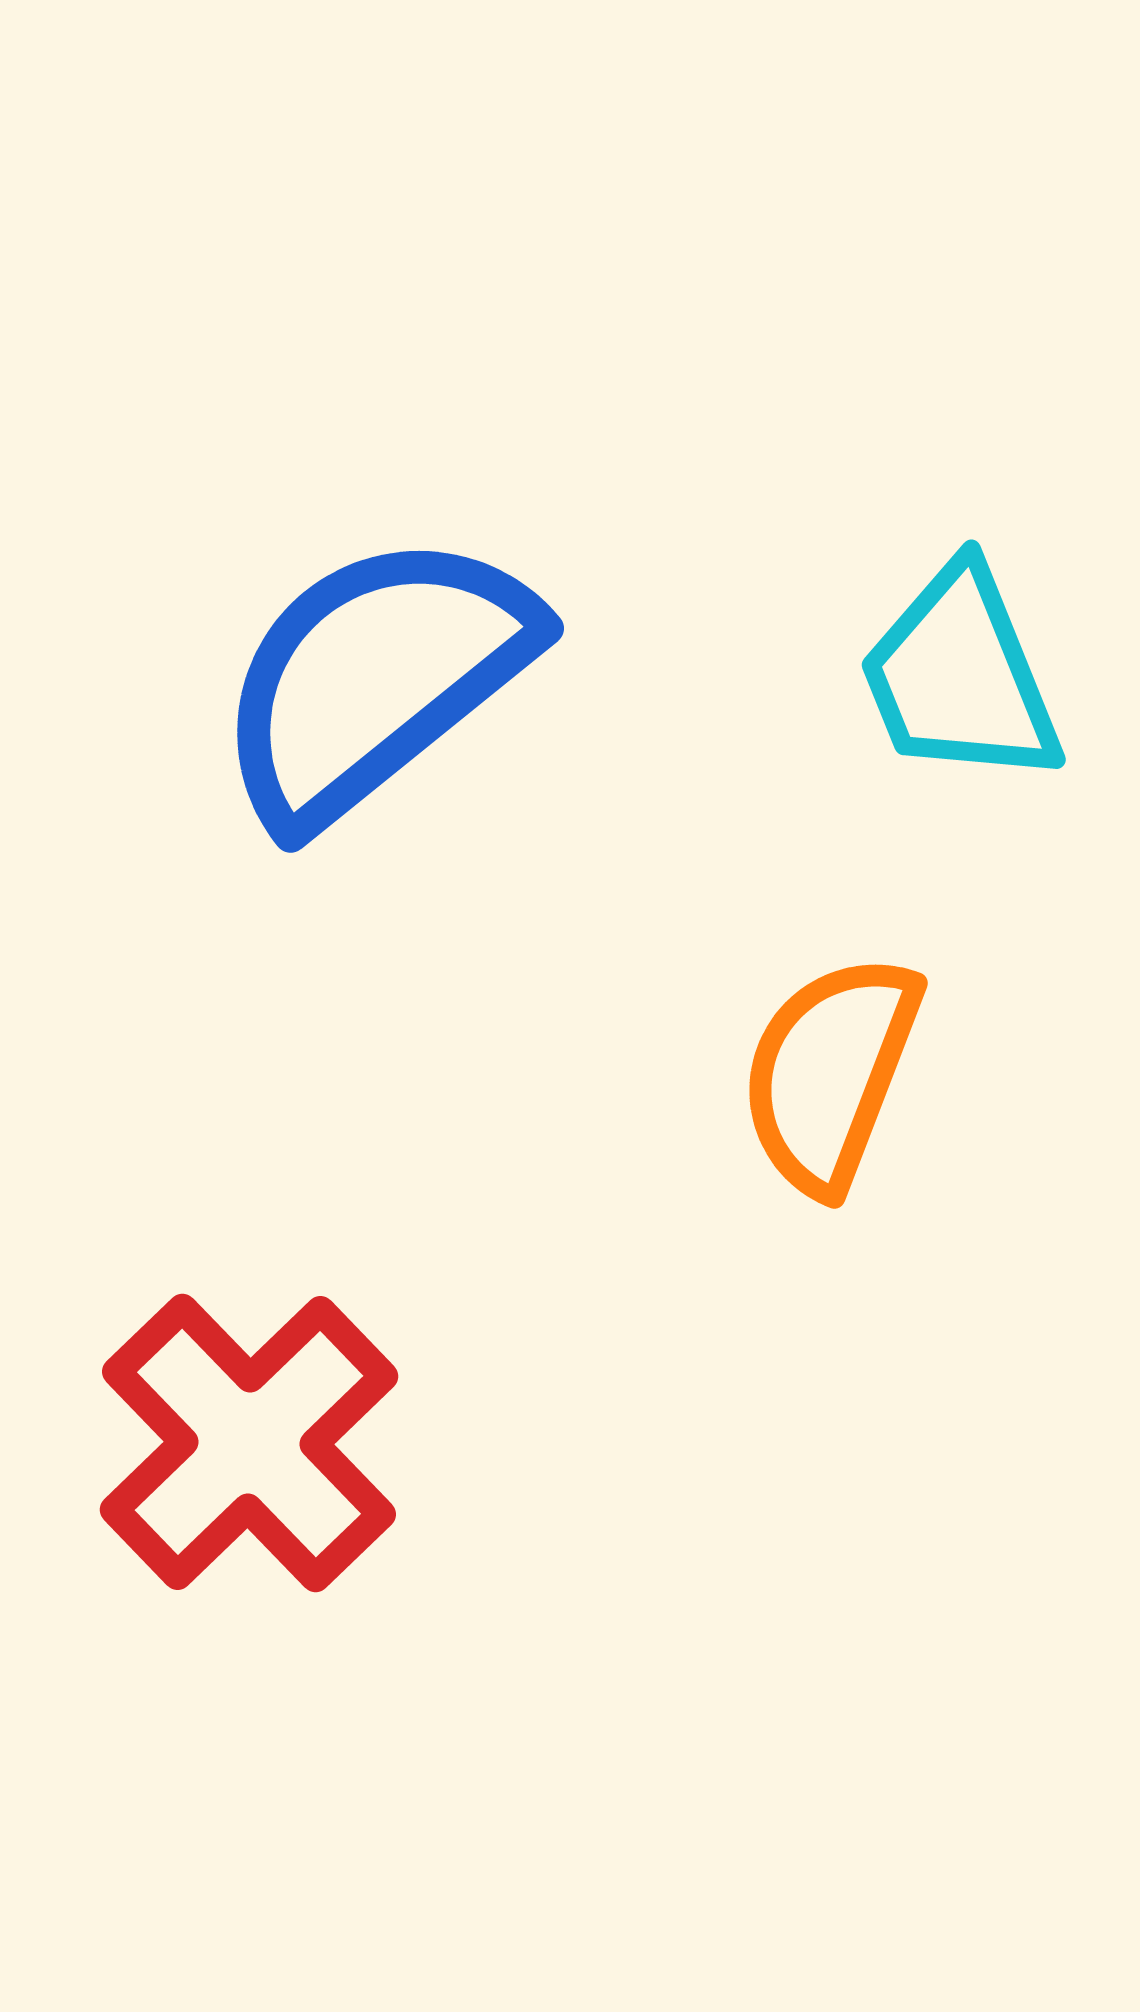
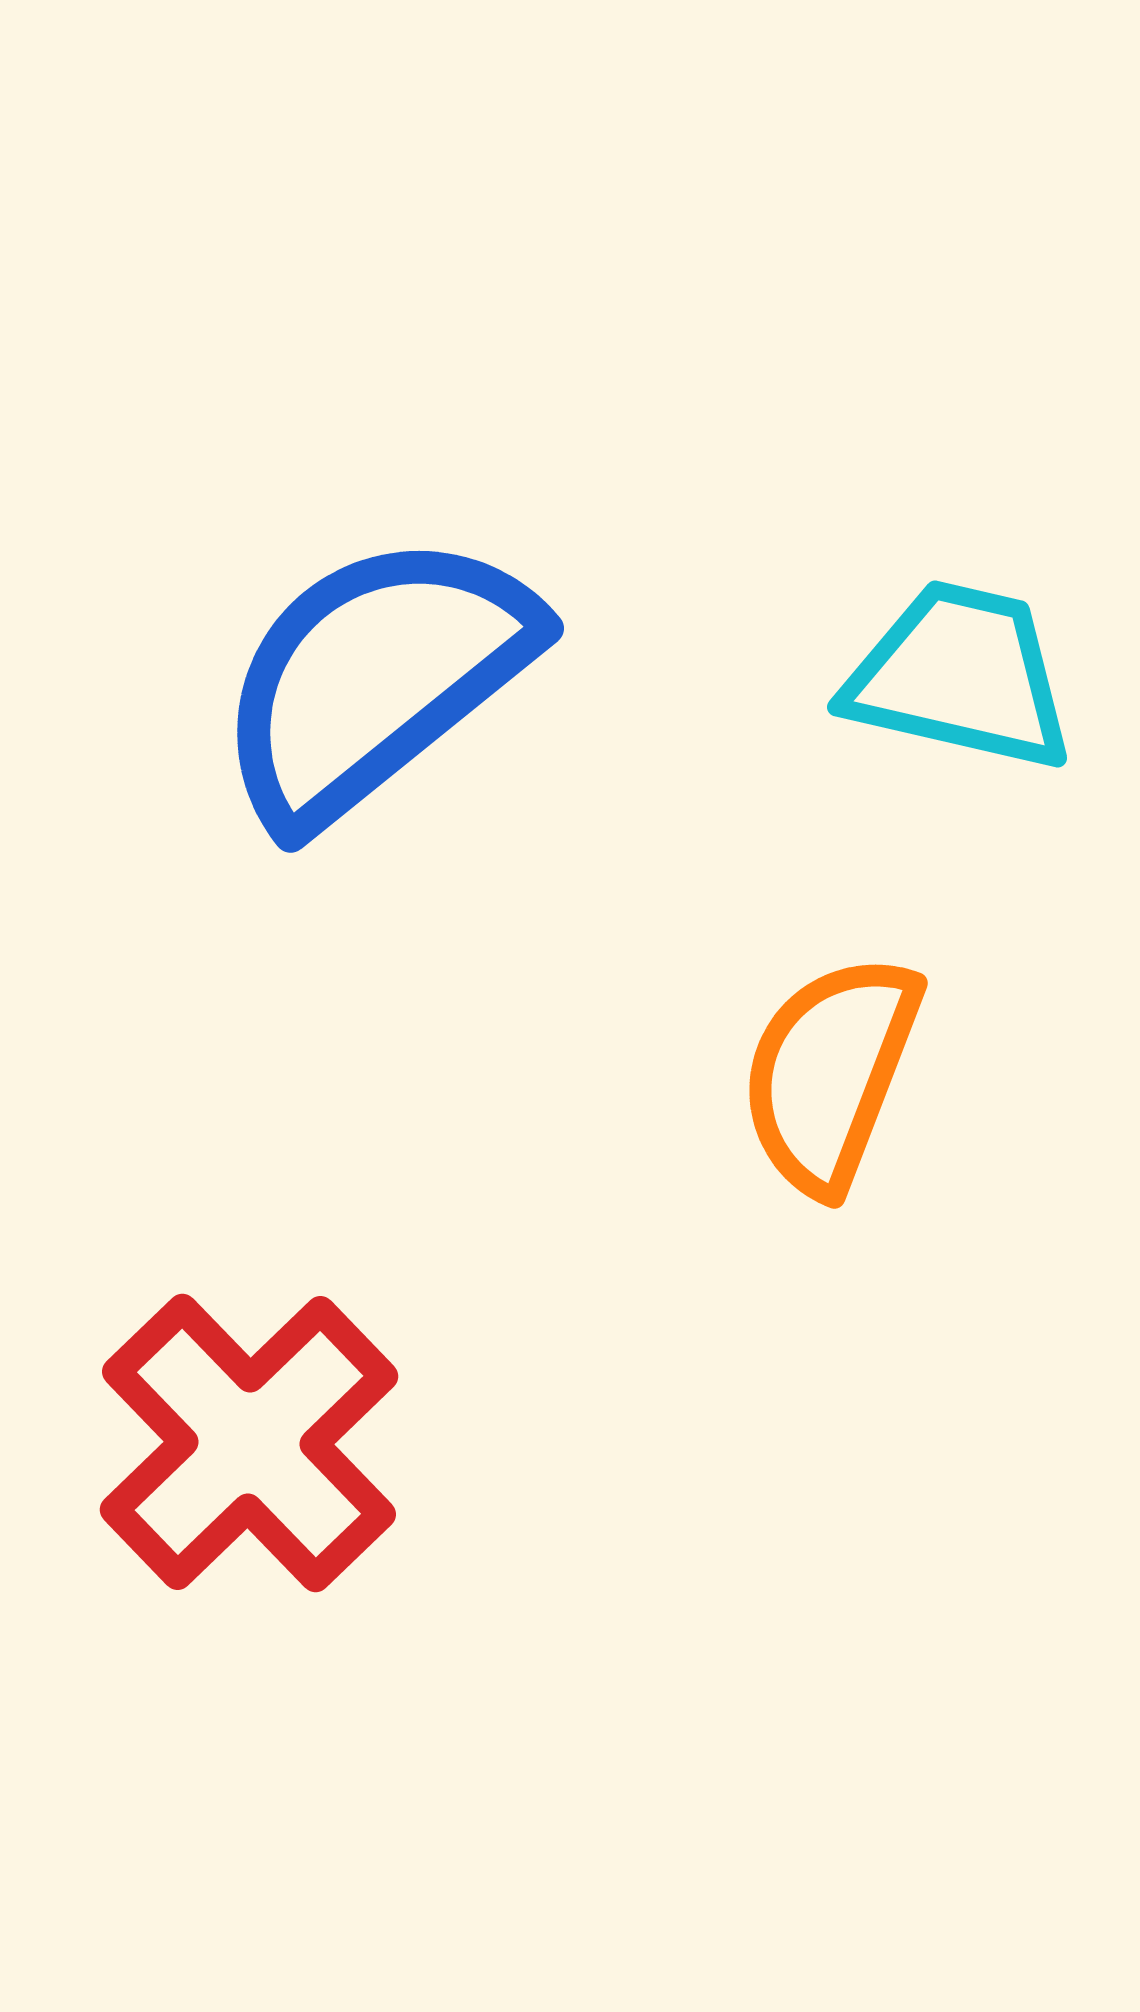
cyan trapezoid: rotated 125 degrees clockwise
